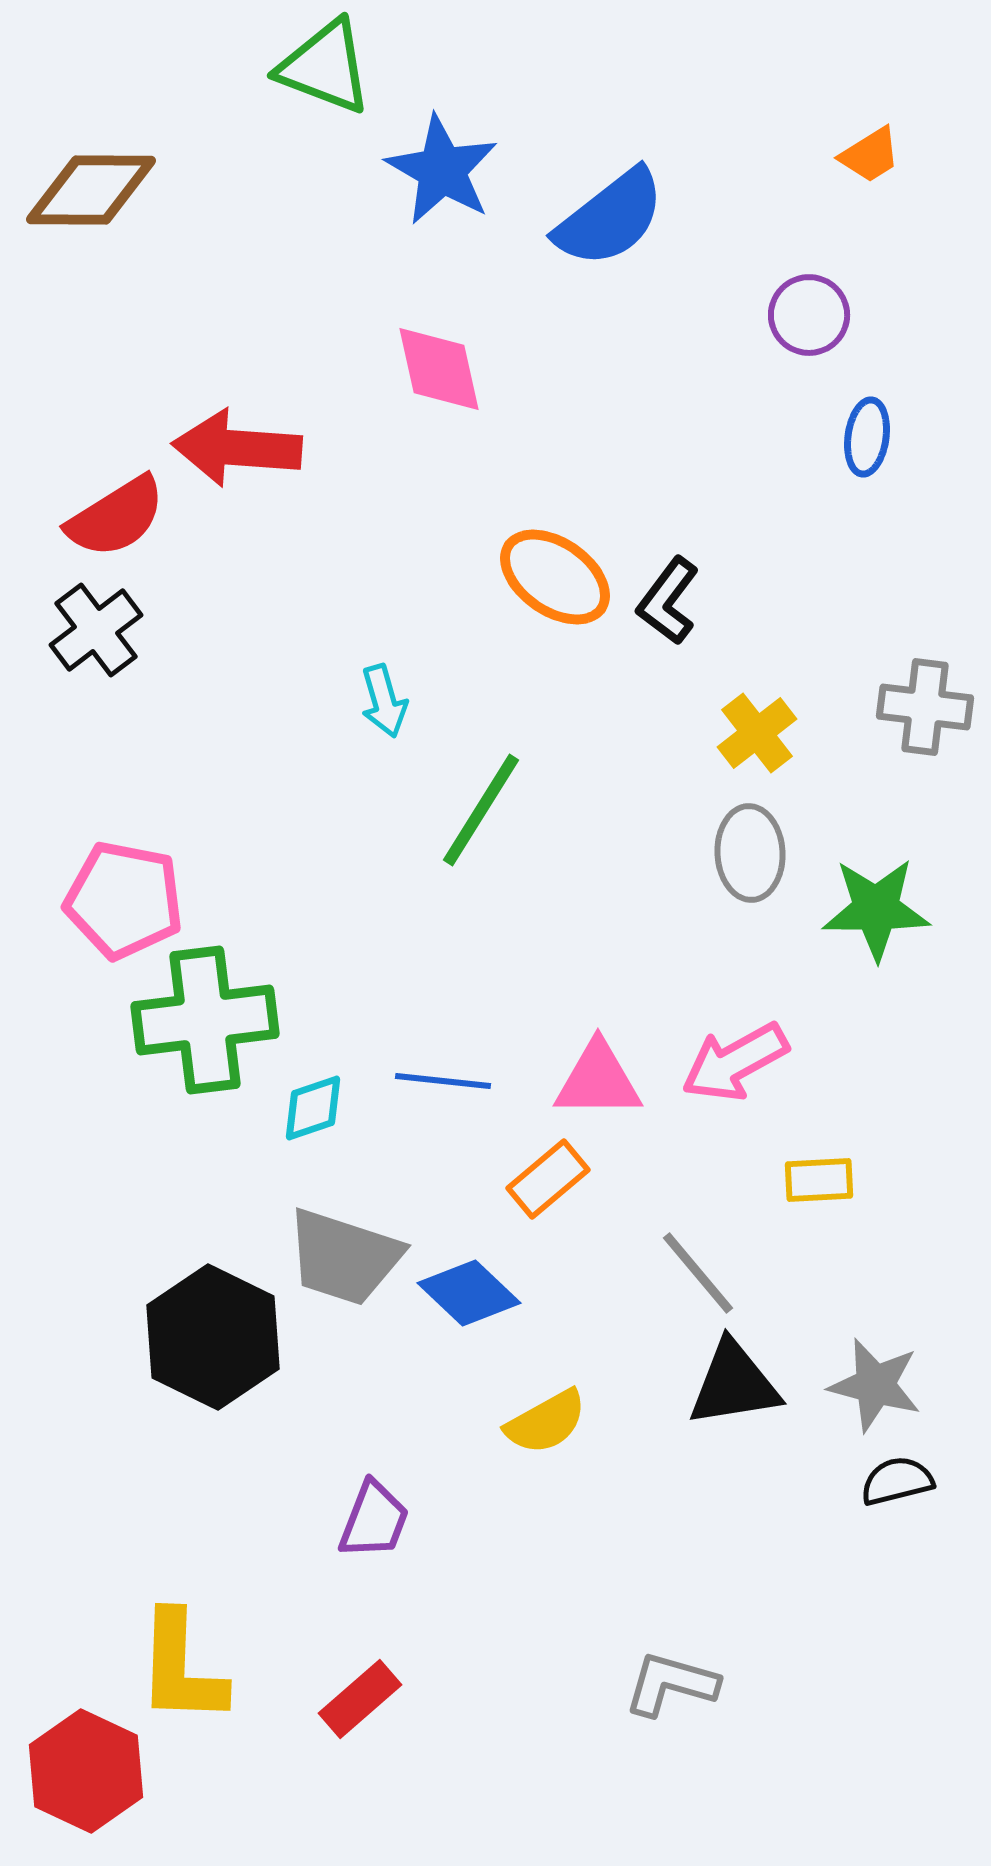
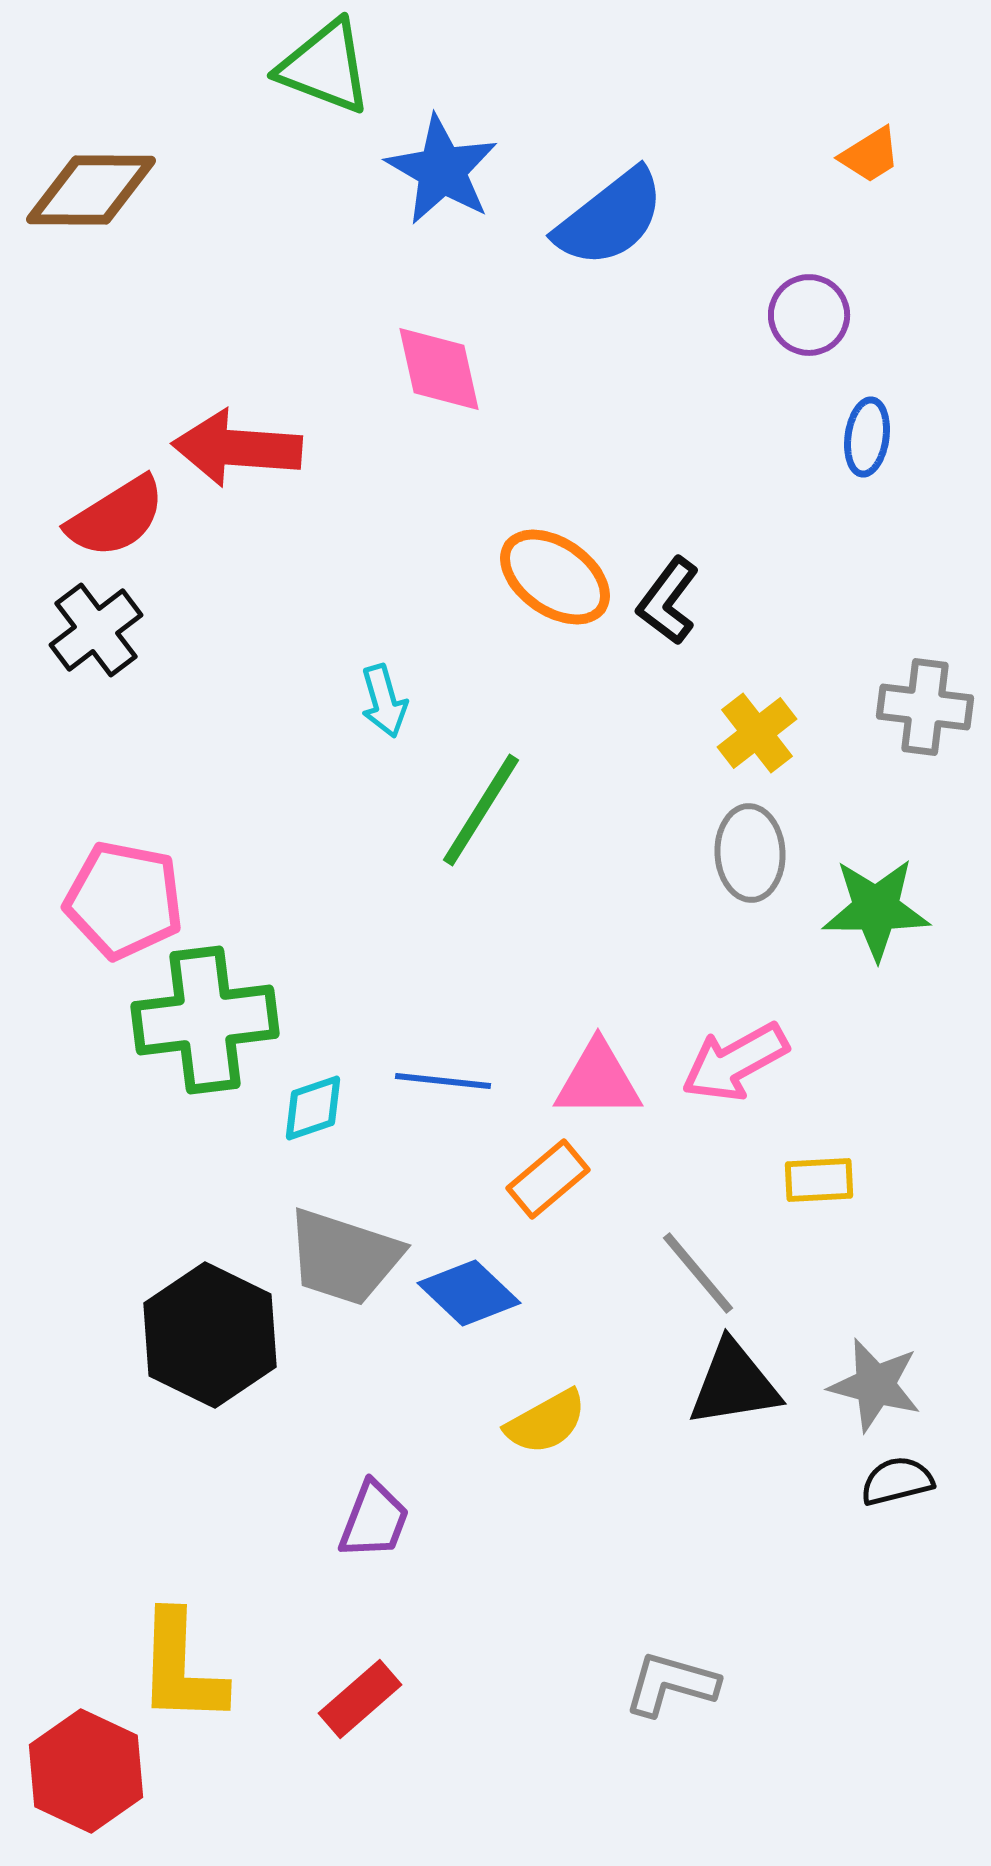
black hexagon: moved 3 px left, 2 px up
